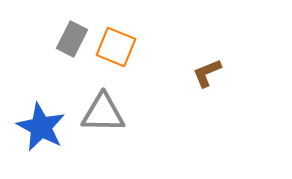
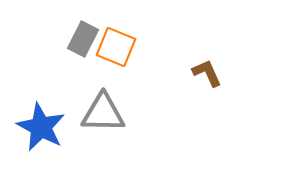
gray rectangle: moved 11 px right
brown L-shape: rotated 88 degrees clockwise
